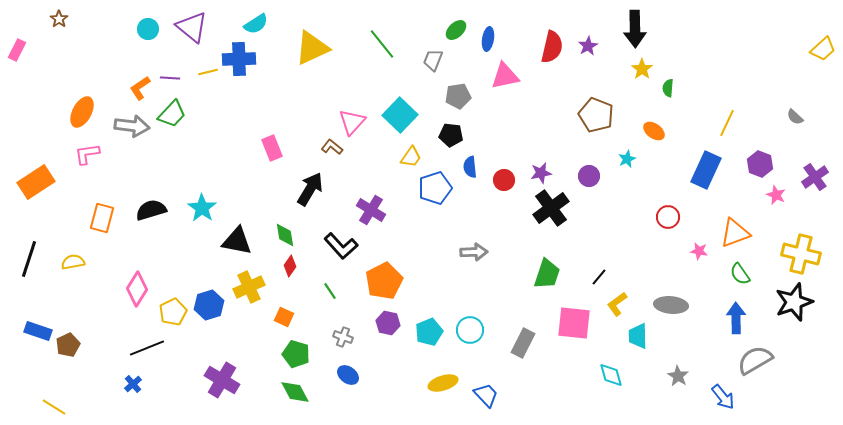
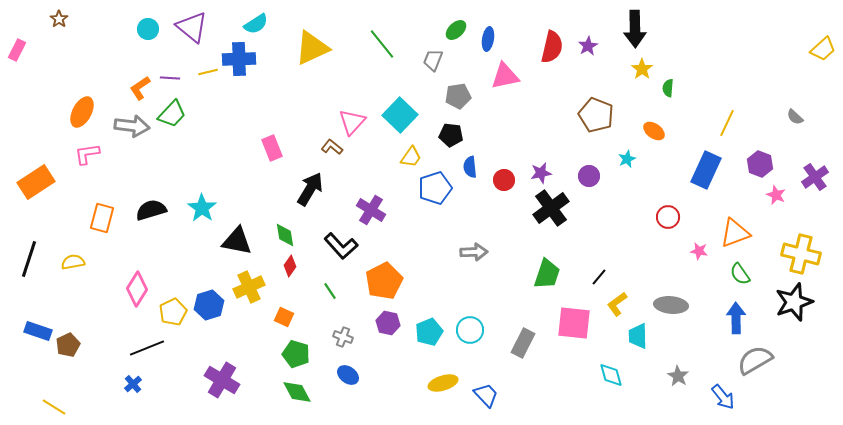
green diamond at (295, 392): moved 2 px right
